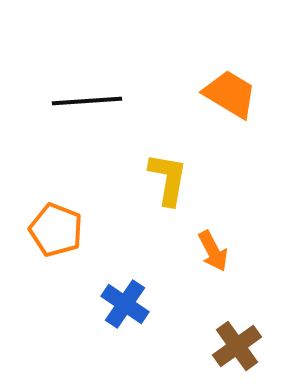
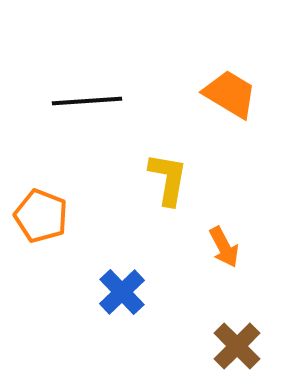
orange pentagon: moved 15 px left, 14 px up
orange arrow: moved 11 px right, 4 px up
blue cross: moved 3 px left, 12 px up; rotated 12 degrees clockwise
brown cross: rotated 9 degrees counterclockwise
